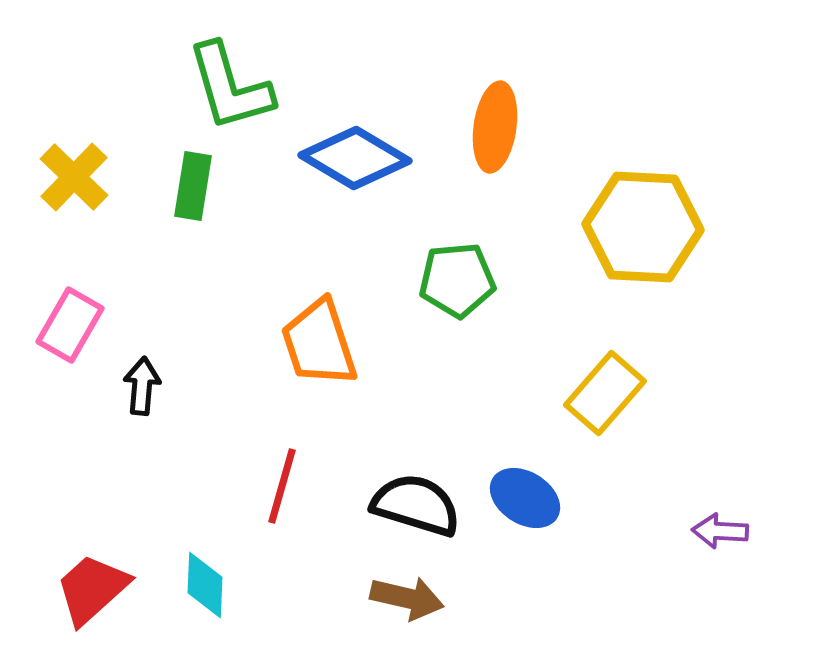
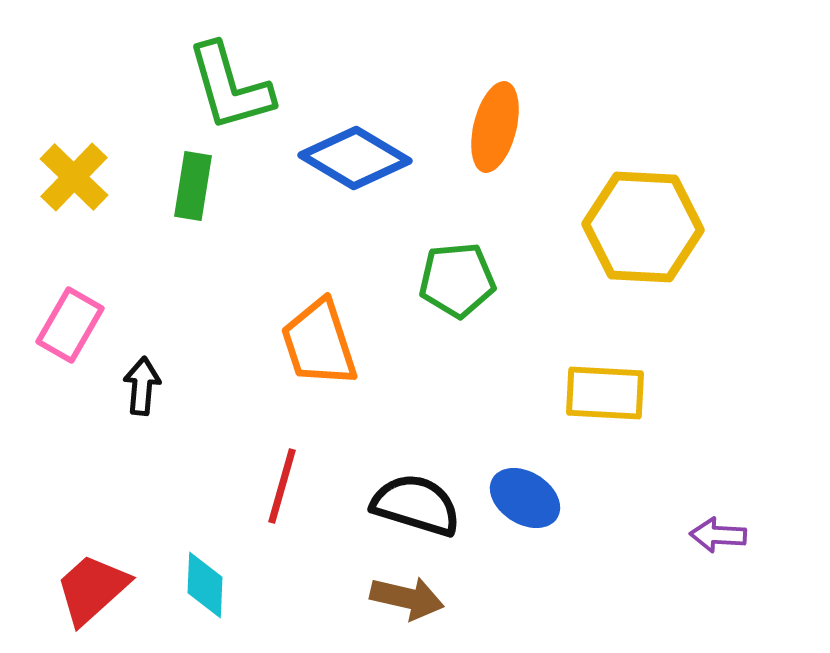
orange ellipse: rotated 6 degrees clockwise
yellow rectangle: rotated 52 degrees clockwise
purple arrow: moved 2 px left, 4 px down
